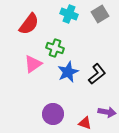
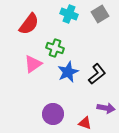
purple arrow: moved 1 px left, 4 px up
